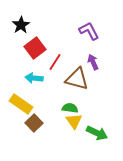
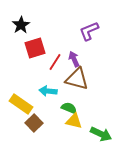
purple L-shape: rotated 85 degrees counterclockwise
red square: rotated 20 degrees clockwise
purple arrow: moved 19 px left, 3 px up
cyan arrow: moved 14 px right, 13 px down
green semicircle: moved 1 px left; rotated 14 degrees clockwise
yellow triangle: rotated 42 degrees counterclockwise
green arrow: moved 4 px right, 1 px down
